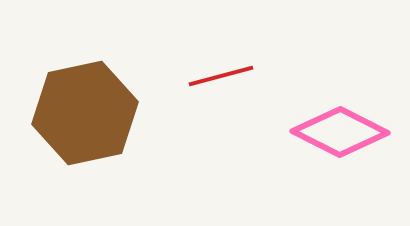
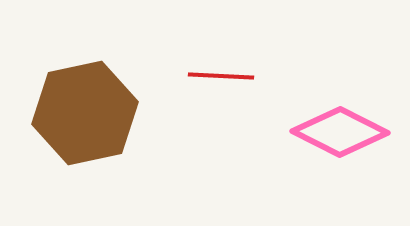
red line: rotated 18 degrees clockwise
